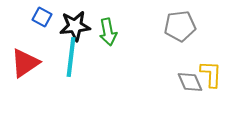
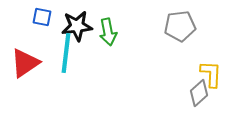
blue square: rotated 18 degrees counterclockwise
black star: moved 2 px right
cyan line: moved 5 px left, 4 px up
gray diamond: moved 9 px right, 11 px down; rotated 72 degrees clockwise
